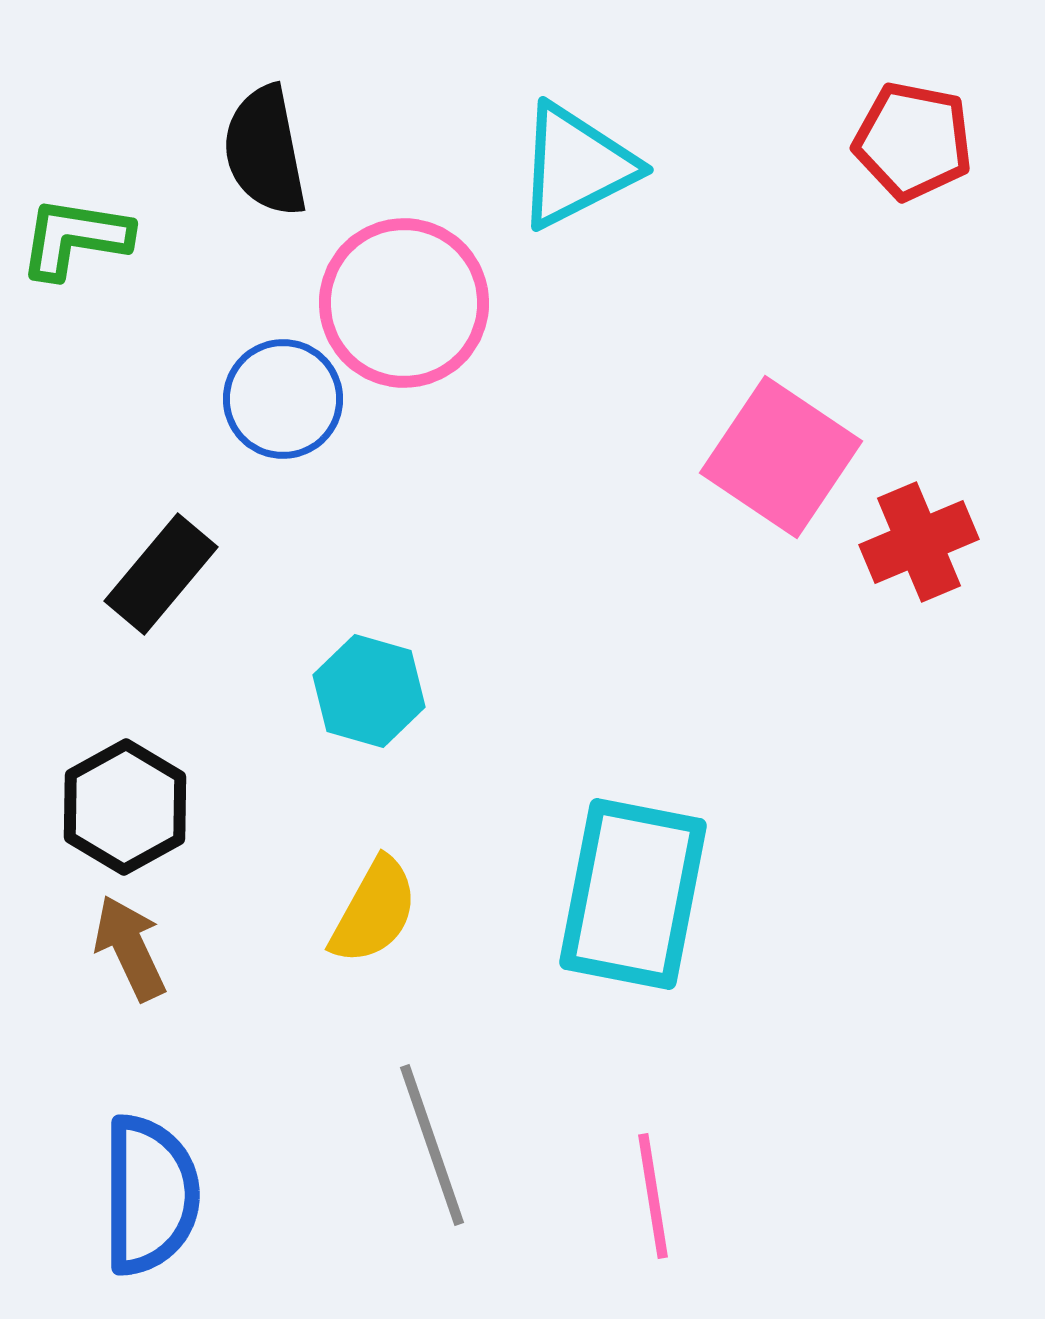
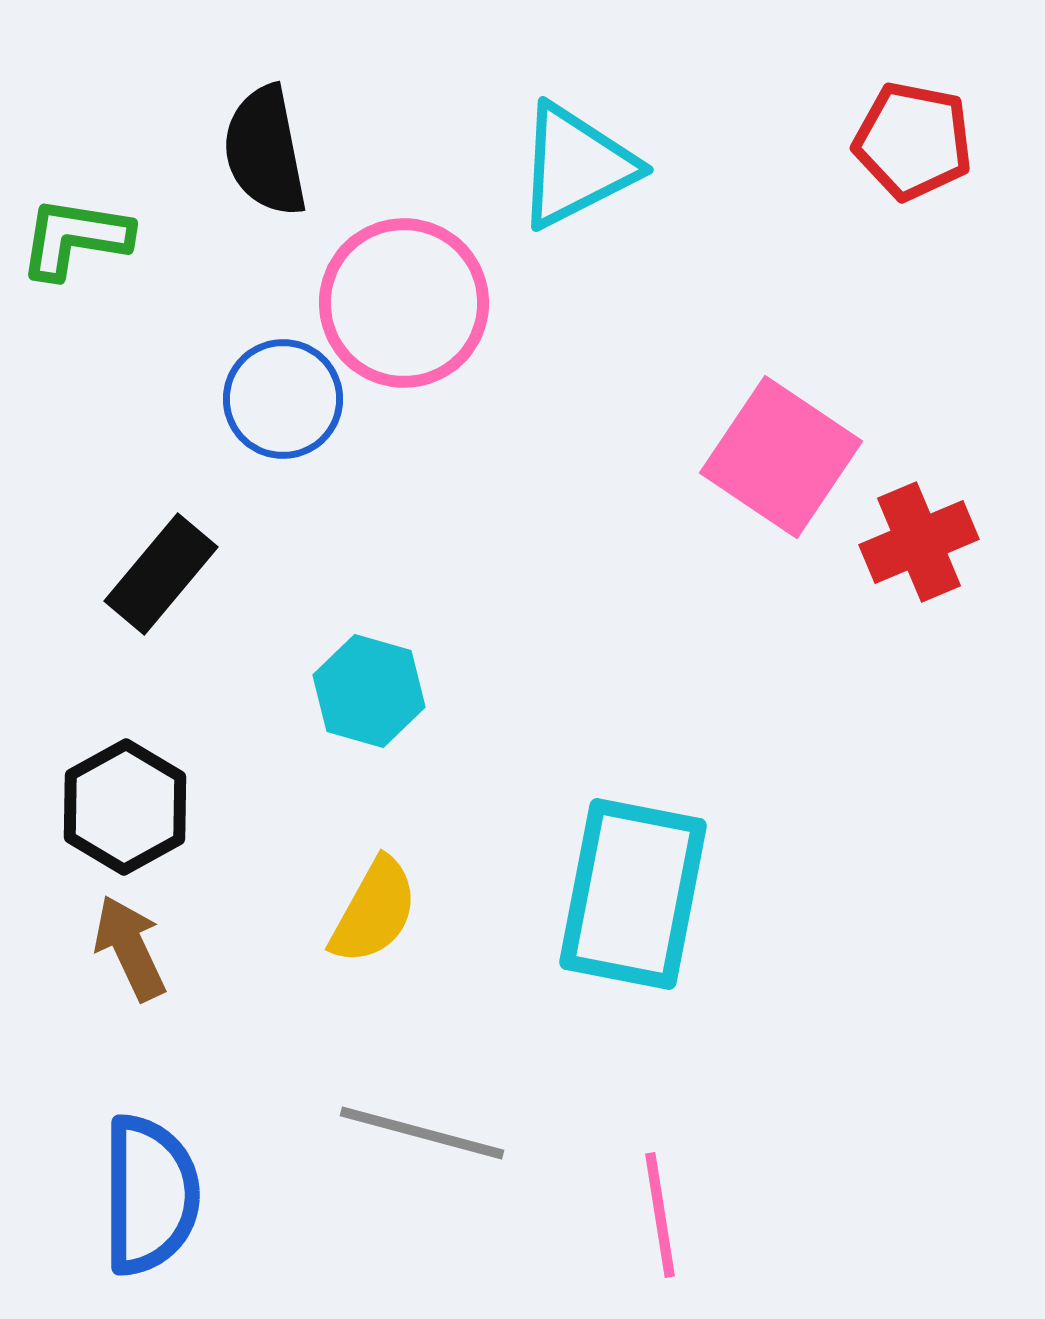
gray line: moved 10 px left, 12 px up; rotated 56 degrees counterclockwise
pink line: moved 7 px right, 19 px down
